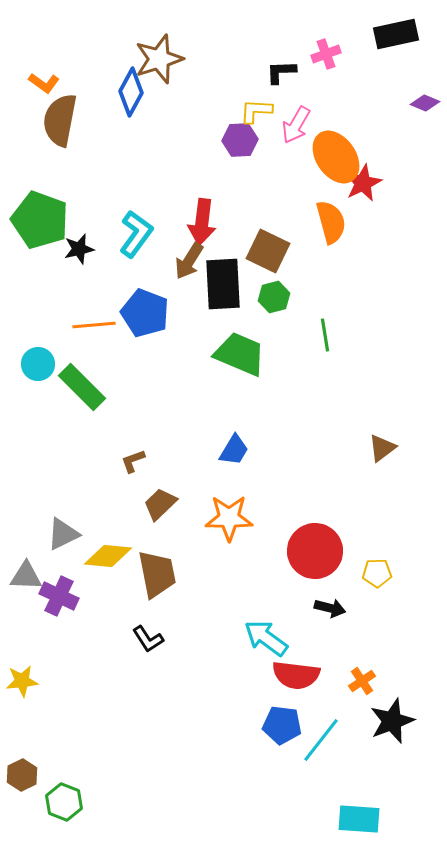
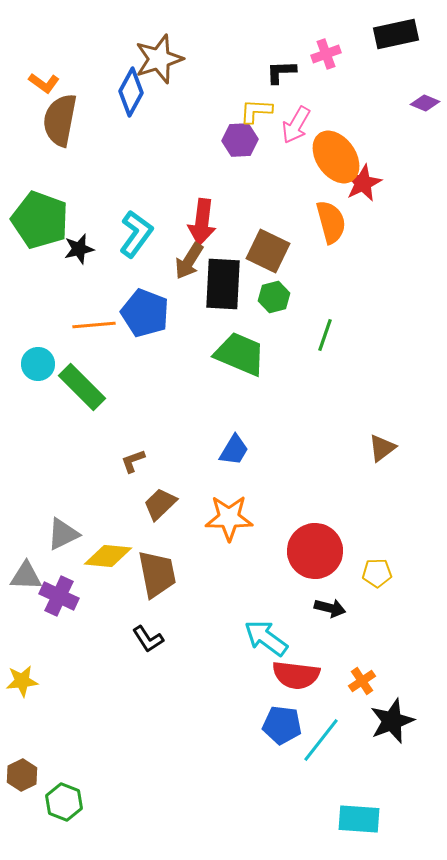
black rectangle at (223, 284): rotated 6 degrees clockwise
green line at (325, 335): rotated 28 degrees clockwise
